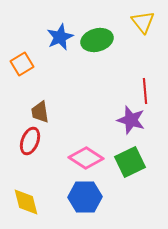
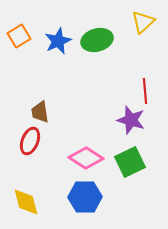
yellow triangle: rotated 25 degrees clockwise
blue star: moved 2 px left, 4 px down
orange square: moved 3 px left, 28 px up
